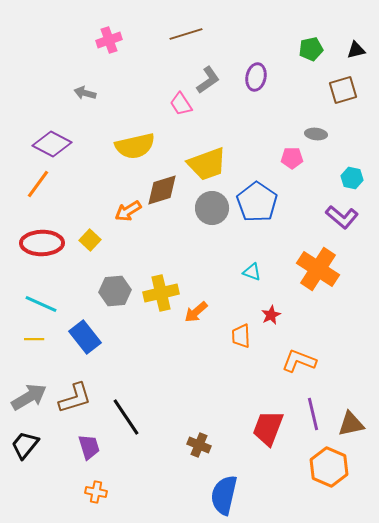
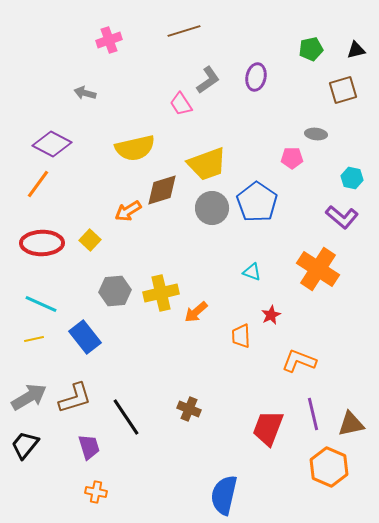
brown line at (186, 34): moved 2 px left, 3 px up
yellow semicircle at (135, 146): moved 2 px down
yellow line at (34, 339): rotated 12 degrees counterclockwise
brown cross at (199, 445): moved 10 px left, 36 px up
